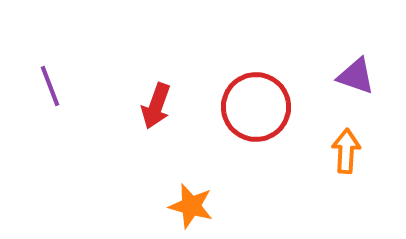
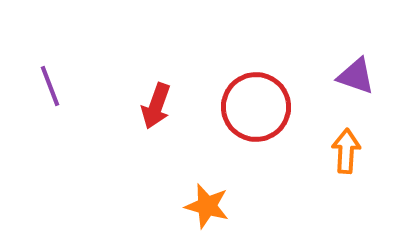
orange star: moved 16 px right
